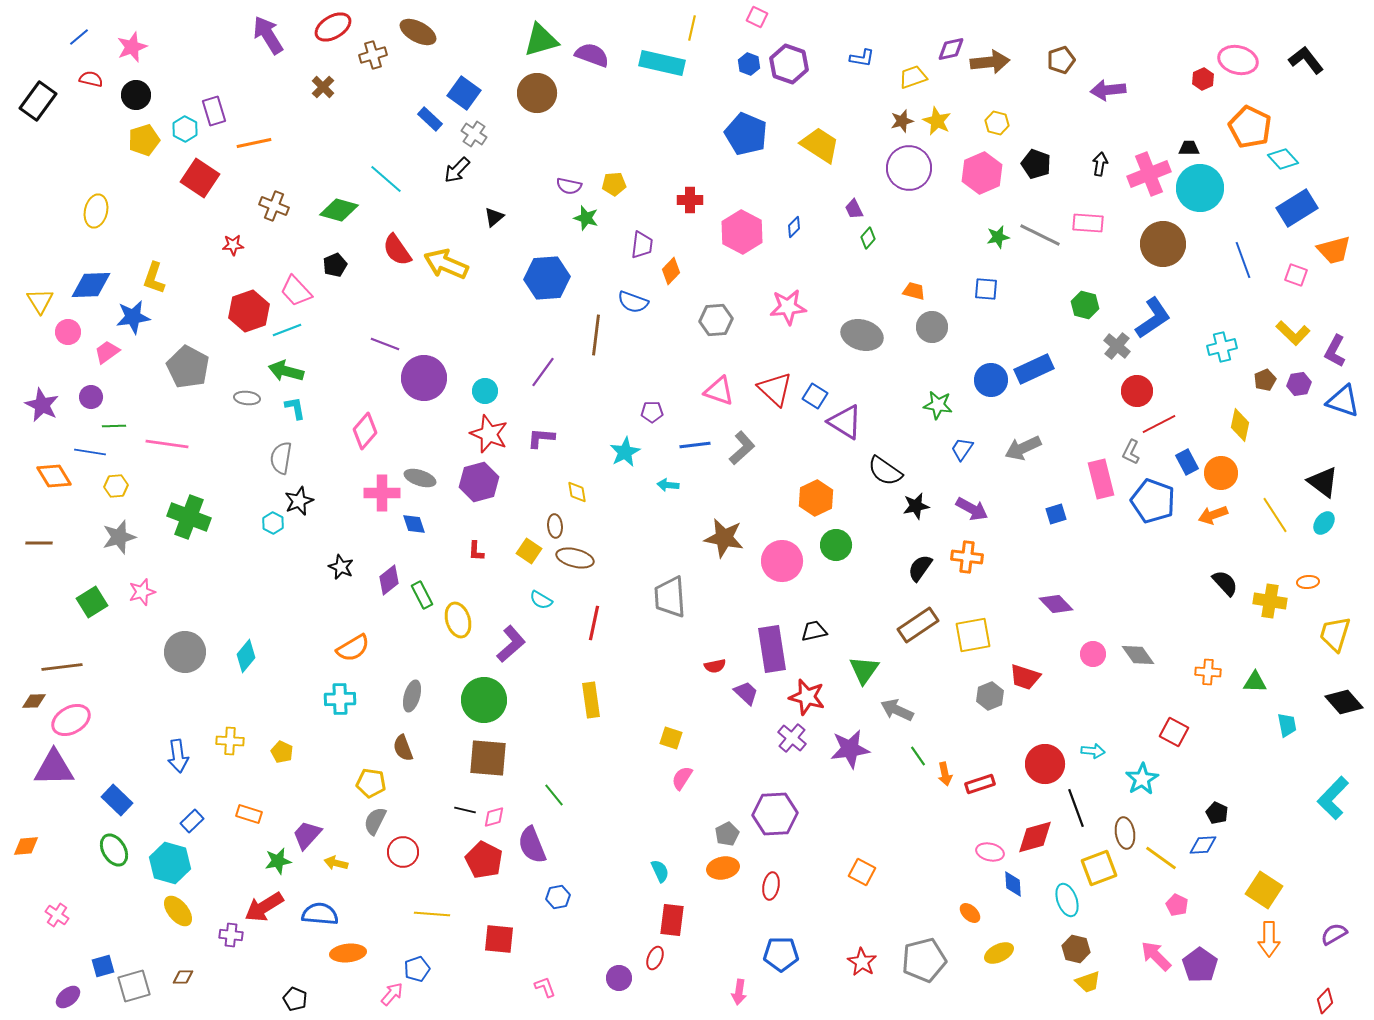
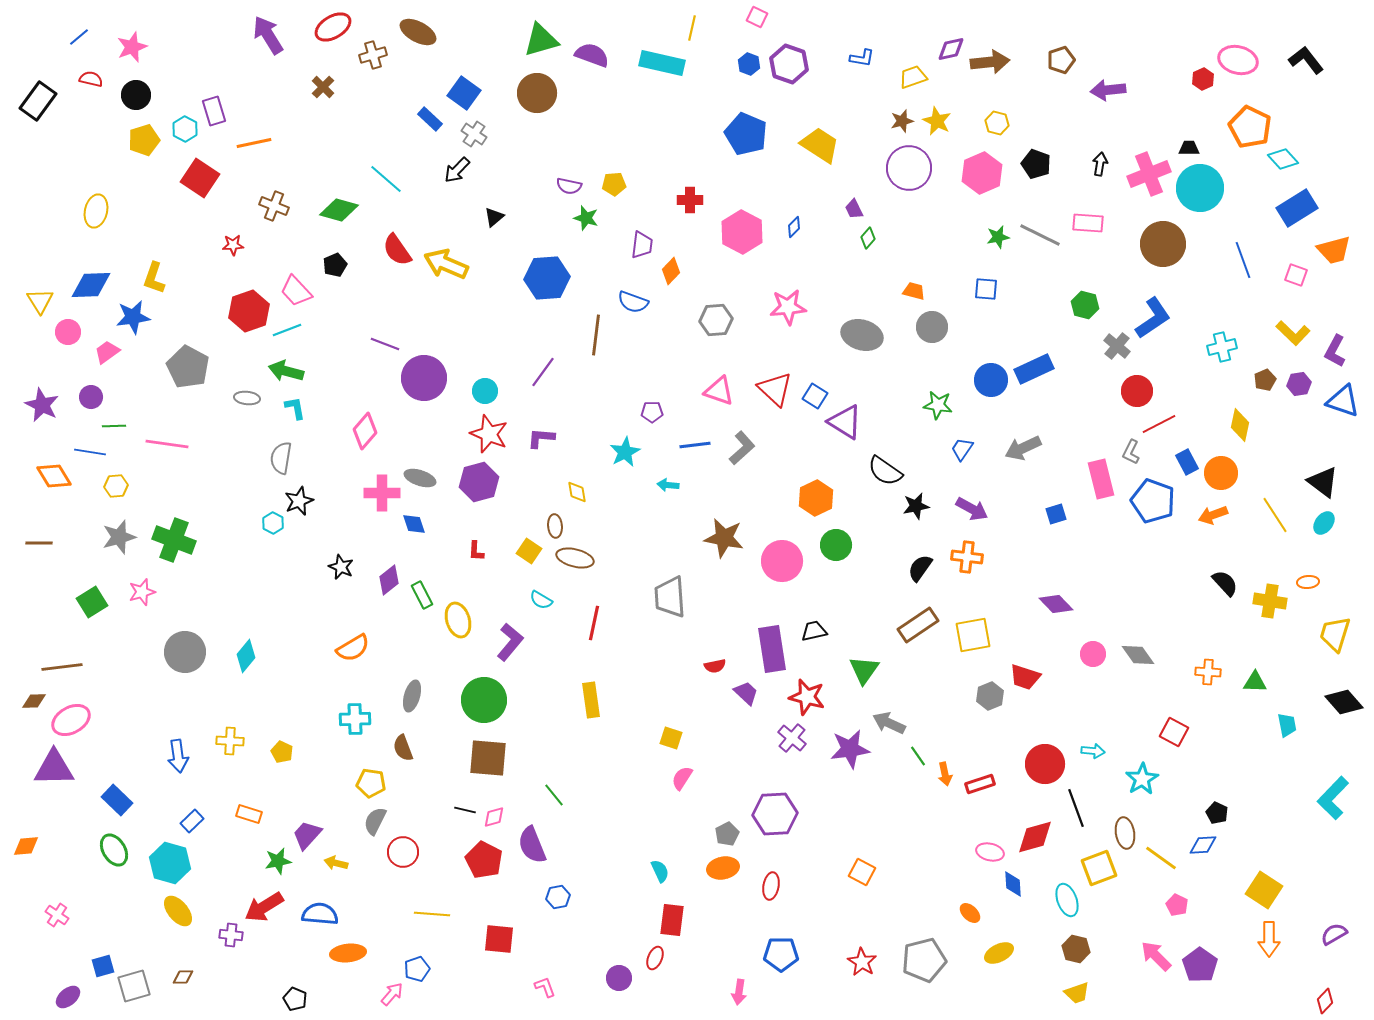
green cross at (189, 517): moved 15 px left, 23 px down
purple L-shape at (511, 644): moved 1 px left, 2 px up; rotated 9 degrees counterclockwise
cyan cross at (340, 699): moved 15 px right, 20 px down
gray arrow at (897, 710): moved 8 px left, 13 px down
yellow trapezoid at (1088, 982): moved 11 px left, 11 px down
